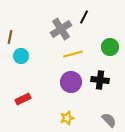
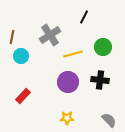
gray cross: moved 11 px left, 6 px down
brown line: moved 2 px right
green circle: moved 7 px left
purple circle: moved 3 px left
red rectangle: moved 3 px up; rotated 21 degrees counterclockwise
yellow star: rotated 16 degrees clockwise
